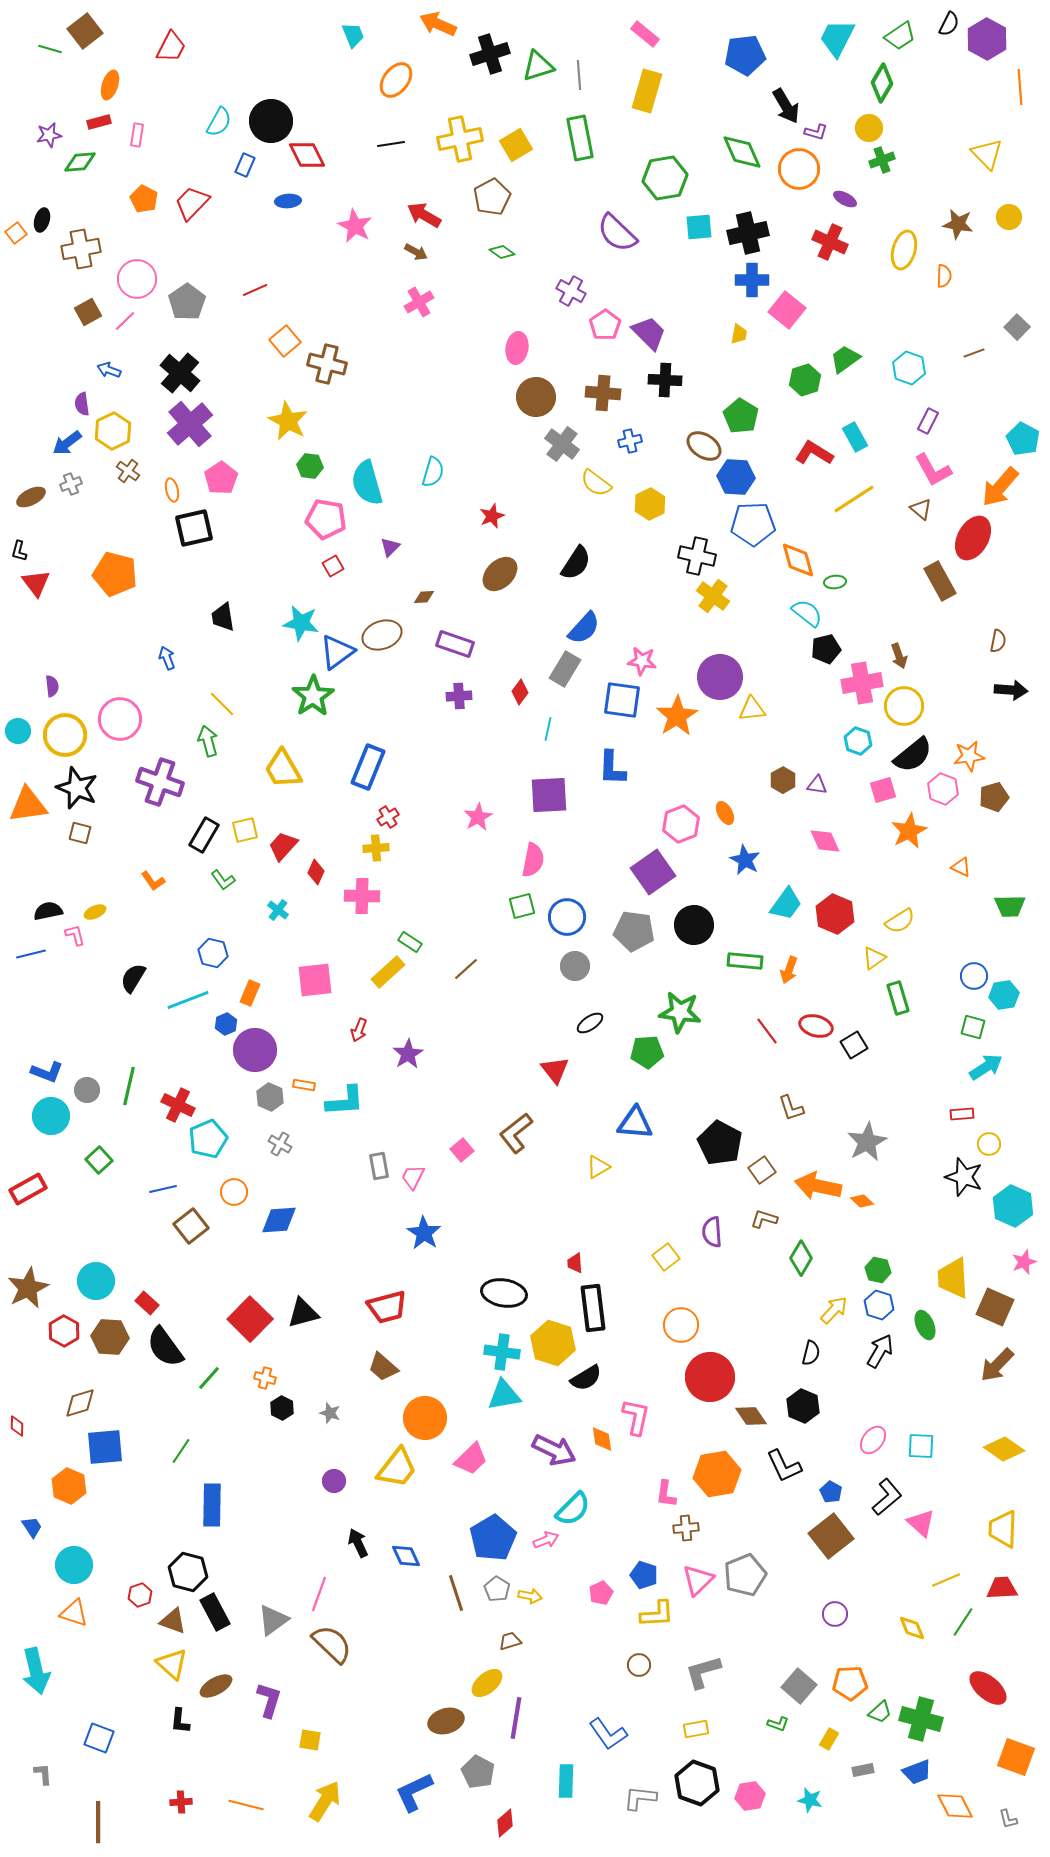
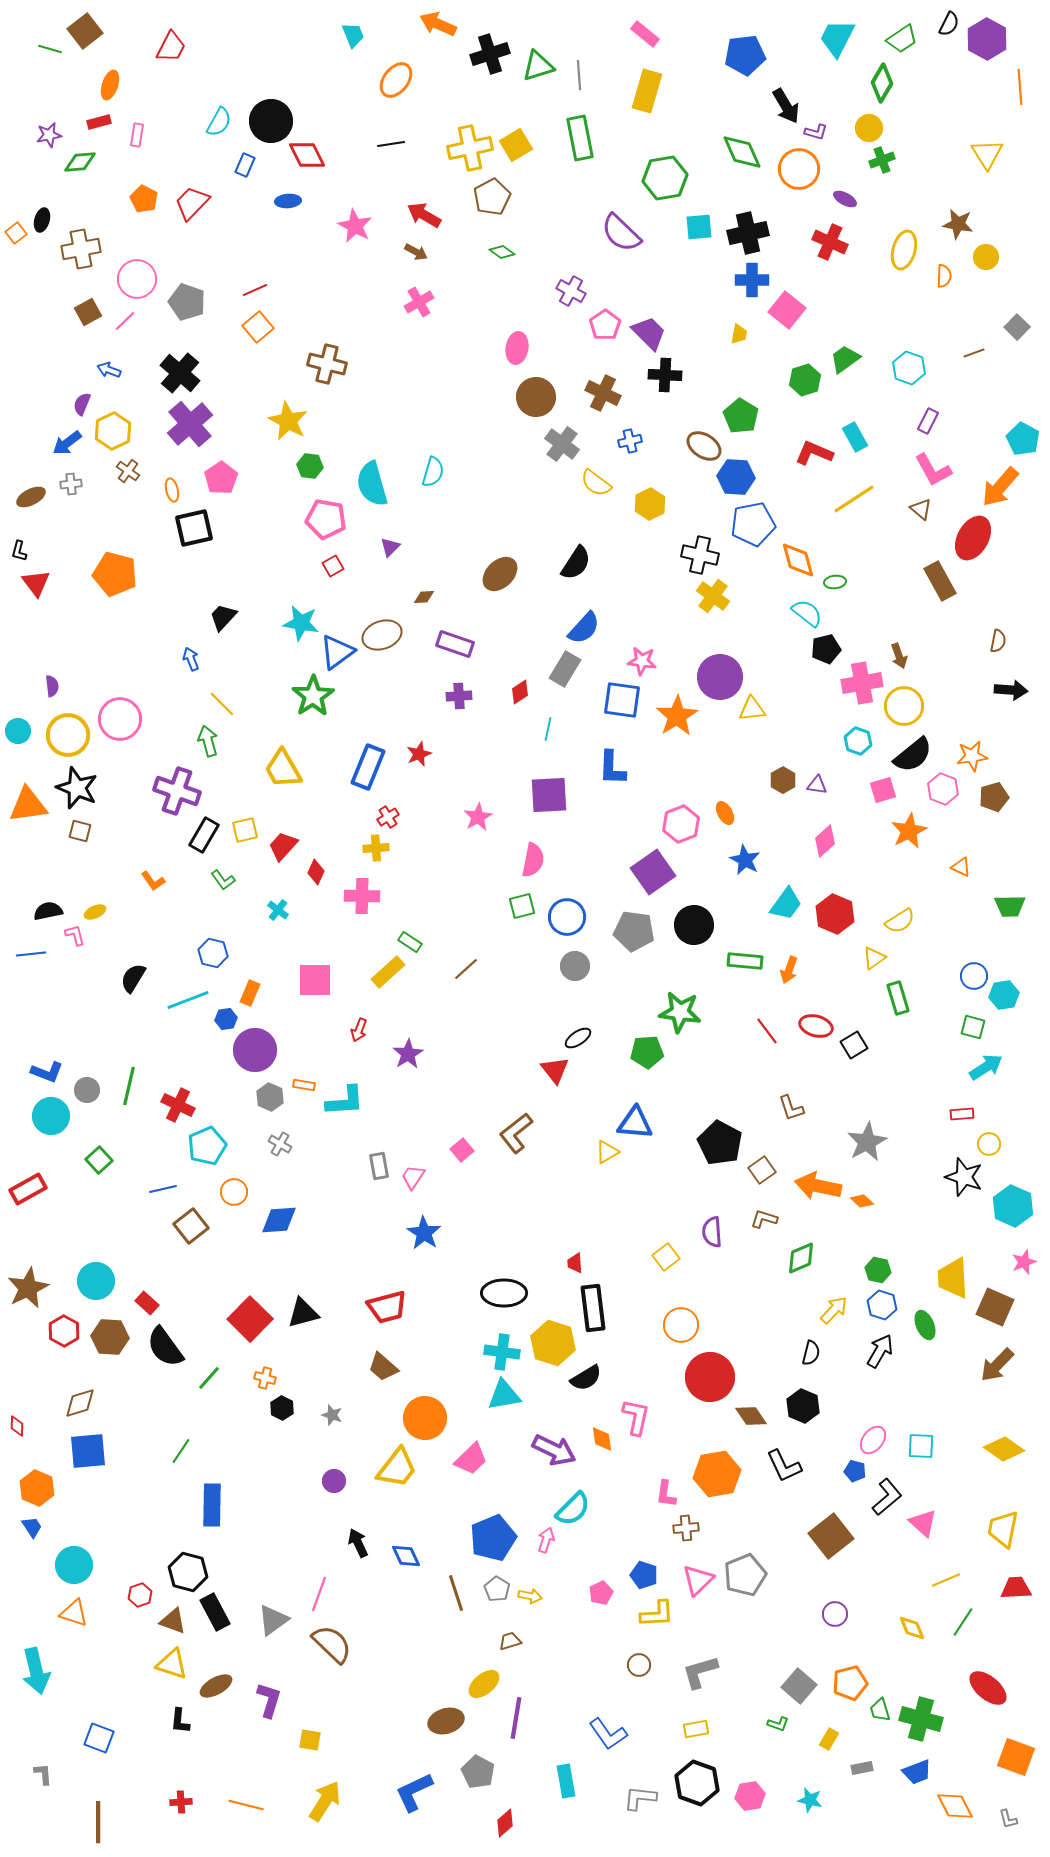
green trapezoid at (900, 36): moved 2 px right, 3 px down
yellow cross at (460, 139): moved 10 px right, 9 px down
yellow triangle at (987, 154): rotated 12 degrees clockwise
yellow circle at (1009, 217): moved 23 px left, 40 px down
purple semicircle at (617, 233): moved 4 px right
gray pentagon at (187, 302): rotated 18 degrees counterclockwise
orange square at (285, 341): moved 27 px left, 14 px up
black cross at (665, 380): moved 5 px up
brown cross at (603, 393): rotated 20 degrees clockwise
purple semicircle at (82, 404): rotated 30 degrees clockwise
red L-shape at (814, 453): rotated 9 degrees counterclockwise
cyan semicircle at (367, 483): moved 5 px right, 1 px down
gray cross at (71, 484): rotated 15 degrees clockwise
red star at (492, 516): moved 73 px left, 238 px down
blue pentagon at (753, 524): rotated 9 degrees counterclockwise
black cross at (697, 556): moved 3 px right, 1 px up
black trapezoid at (223, 617): rotated 52 degrees clockwise
blue arrow at (167, 658): moved 24 px right, 1 px down
red diamond at (520, 692): rotated 20 degrees clockwise
yellow circle at (65, 735): moved 3 px right
orange star at (969, 756): moved 3 px right
purple cross at (160, 782): moved 17 px right, 9 px down
brown square at (80, 833): moved 2 px up
pink diamond at (825, 841): rotated 72 degrees clockwise
blue line at (31, 954): rotated 8 degrees clockwise
pink square at (315, 980): rotated 6 degrees clockwise
black ellipse at (590, 1023): moved 12 px left, 15 px down
blue hexagon at (226, 1024): moved 5 px up; rotated 15 degrees clockwise
cyan pentagon at (208, 1139): moved 1 px left, 7 px down
yellow triangle at (598, 1167): moved 9 px right, 15 px up
pink trapezoid at (413, 1177): rotated 8 degrees clockwise
green diamond at (801, 1258): rotated 36 degrees clockwise
black ellipse at (504, 1293): rotated 9 degrees counterclockwise
blue hexagon at (879, 1305): moved 3 px right
gray star at (330, 1413): moved 2 px right, 2 px down
blue square at (105, 1447): moved 17 px left, 4 px down
orange hexagon at (69, 1486): moved 32 px left, 2 px down
blue pentagon at (831, 1492): moved 24 px right, 21 px up; rotated 15 degrees counterclockwise
pink triangle at (921, 1523): moved 2 px right
yellow trapezoid at (1003, 1529): rotated 9 degrees clockwise
blue pentagon at (493, 1538): rotated 9 degrees clockwise
pink arrow at (546, 1540): rotated 50 degrees counterclockwise
red trapezoid at (1002, 1588): moved 14 px right
yellow triangle at (172, 1664): rotated 24 degrees counterclockwise
gray L-shape at (703, 1672): moved 3 px left
yellow ellipse at (487, 1683): moved 3 px left, 1 px down
orange pentagon at (850, 1683): rotated 12 degrees counterclockwise
green trapezoid at (880, 1712): moved 2 px up; rotated 115 degrees clockwise
gray rectangle at (863, 1770): moved 1 px left, 2 px up
cyan rectangle at (566, 1781): rotated 12 degrees counterclockwise
